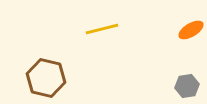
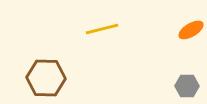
brown hexagon: rotated 12 degrees counterclockwise
gray hexagon: rotated 10 degrees clockwise
